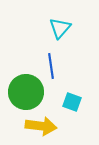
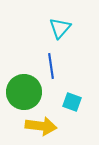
green circle: moved 2 px left
